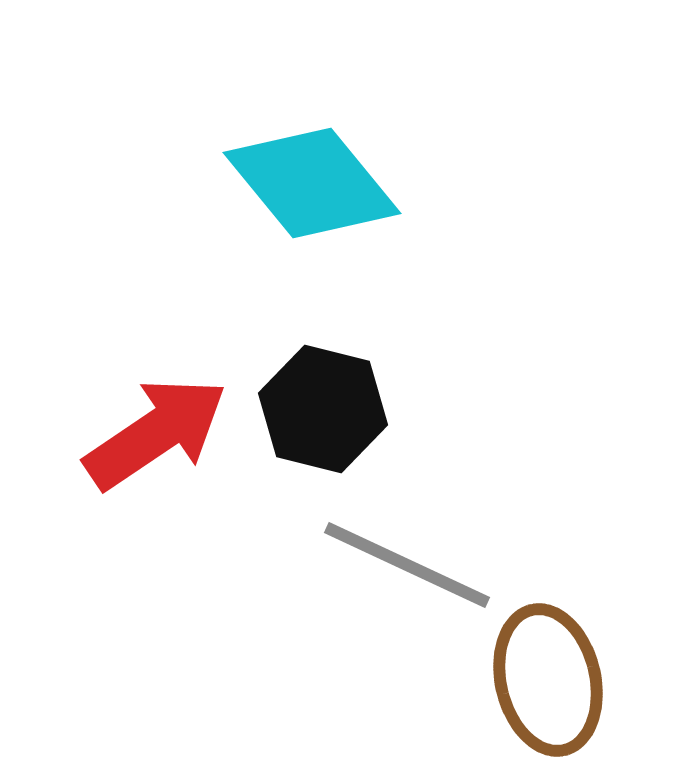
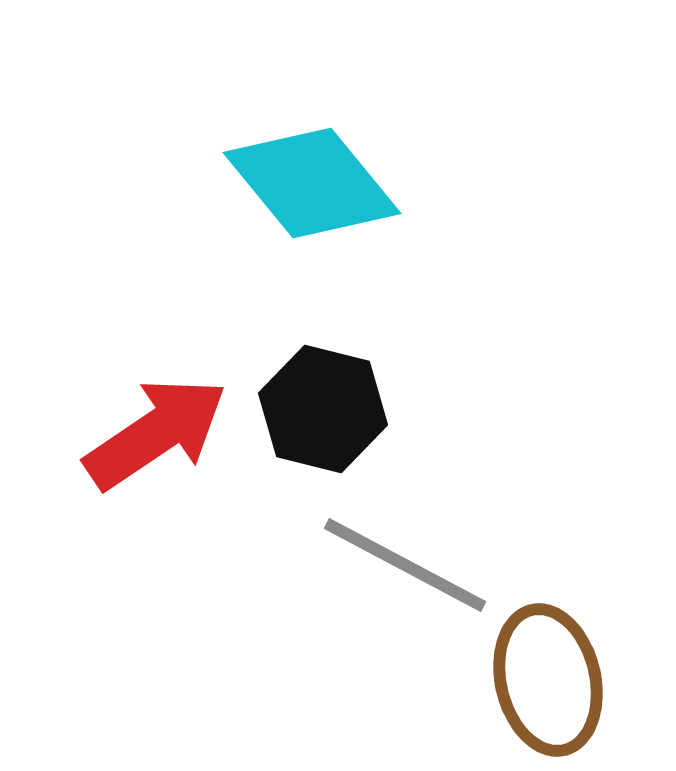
gray line: moved 2 px left; rotated 3 degrees clockwise
